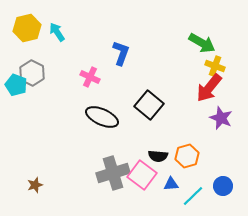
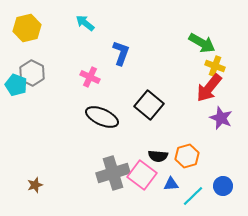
cyan arrow: moved 28 px right, 9 px up; rotated 18 degrees counterclockwise
